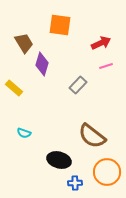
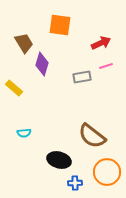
gray rectangle: moved 4 px right, 8 px up; rotated 36 degrees clockwise
cyan semicircle: rotated 24 degrees counterclockwise
